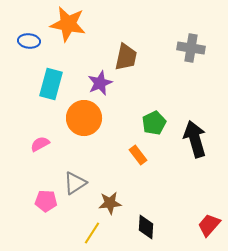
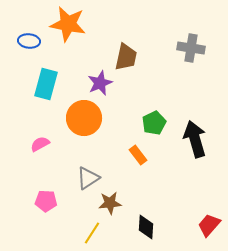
cyan rectangle: moved 5 px left
gray triangle: moved 13 px right, 5 px up
